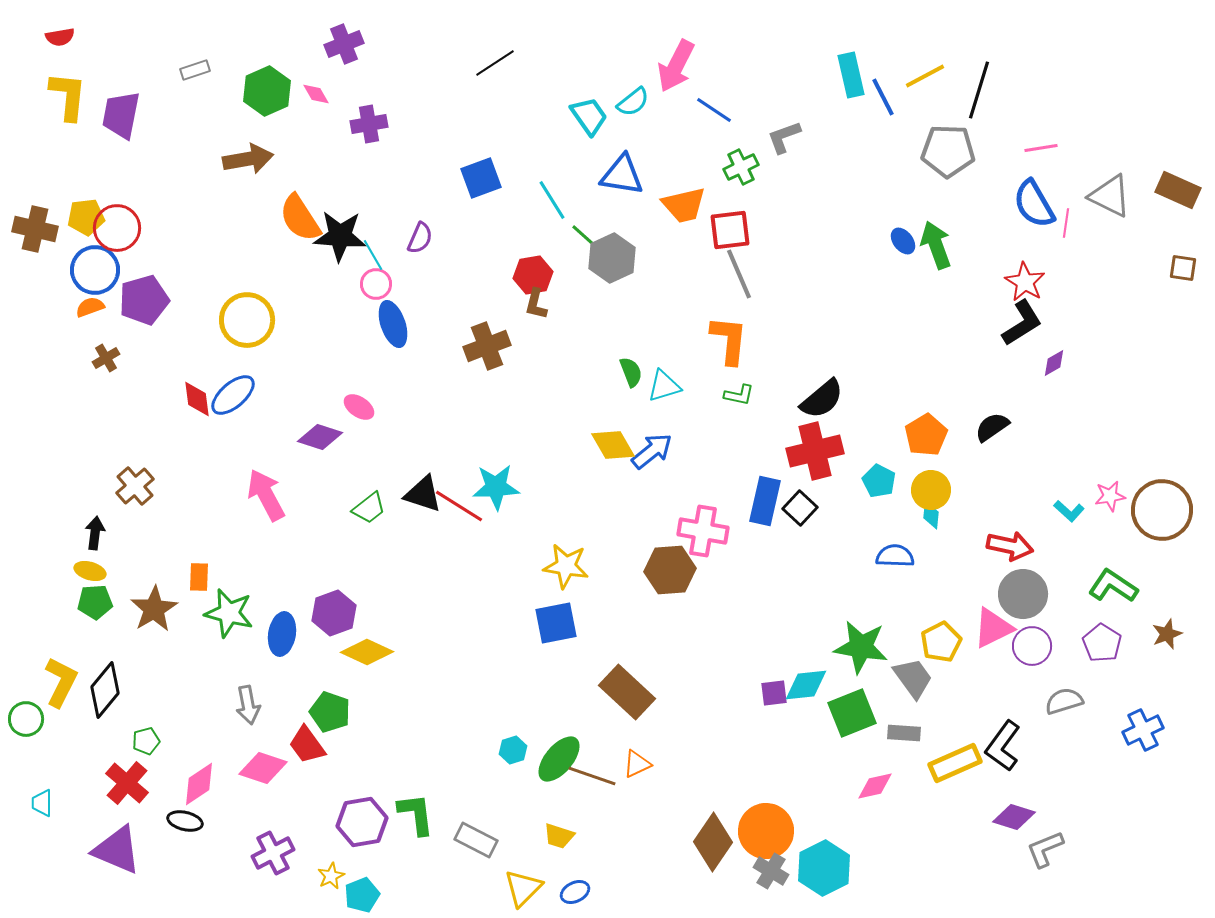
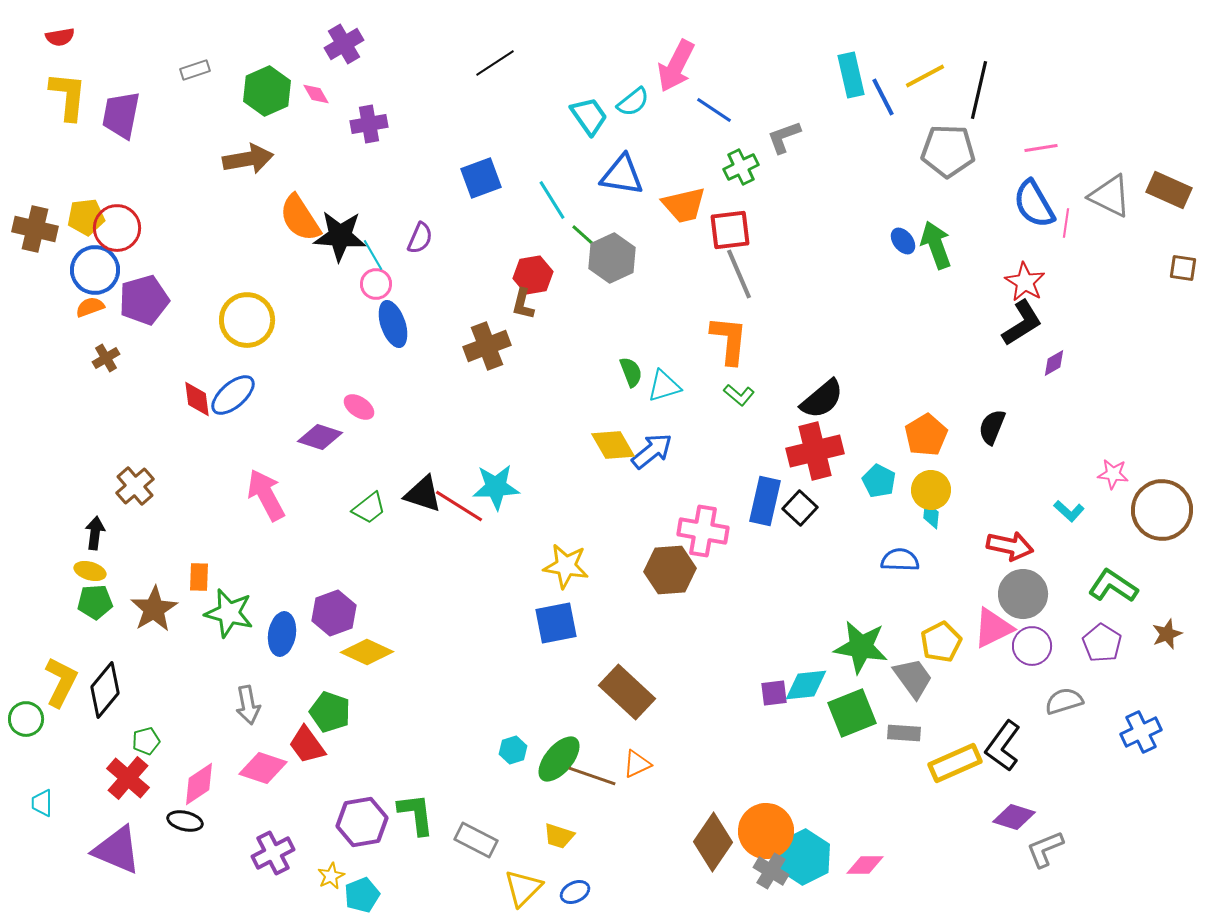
purple cross at (344, 44): rotated 9 degrees counterclockwise
black line at (979, 90): rotated 4 degrees counterclockwise
brown rectangle at (1178, 190): moved 9 px left
brown L-shape at (536, 304): moved 13 px left
green L-shape at (739, 395): rotated 28 degrees clockwise
black semicircle at (992, 427): rotated 33 degrees counterclockwise
pink star at (1110, 496): moved 3 px right, 22 px up; rotated 16 degrees clockwise
blue semicircle at (895, 556): moved 5 px right, 4 px down
blue cross at (1143, 730): moved 2 px left, 2 px down
red cross at (127, 783): moved 1 px right, 5 px up
pink diamond at (875, 786): moved 10 px left, 79 px down; rotated 12 degrees clockwise
cyan hexagon at (824, 868): moved 20 px left, 11 px up
